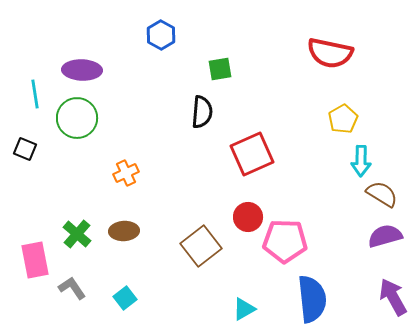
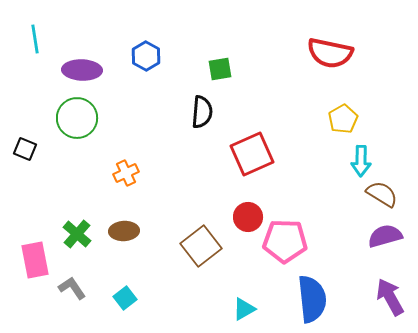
blue hexagon: moved 15 px left, 21 px down
cyan line: moved 55 px up
purple arrow: moved 3 px left
